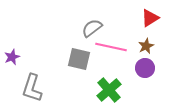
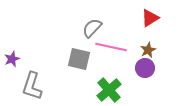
gray semicircle: rotated 10 degrees counterclockwise
brown star: moved 2 px right, 4 px down
purple star: moved 2 px down
gray L-shape: moved 2 px up
